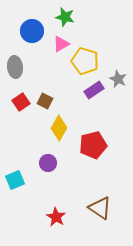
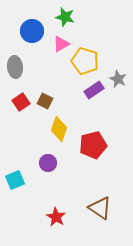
yellow diamond: moved 1 px down; rotated 10 degrees counterclockwise
